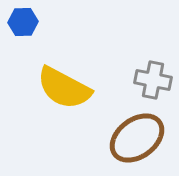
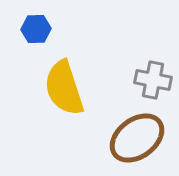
blue hexagon: moved 13 px right, 7 px down
yellow semicircle: rotated 44 degrees clockwise
